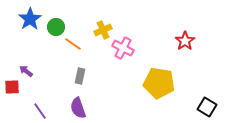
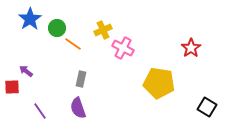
green circle: moved 1 px right, 1 px down
red star: moved 6 px right, 7 px down
gray rectangle: moved 1 px right, 3 px down
